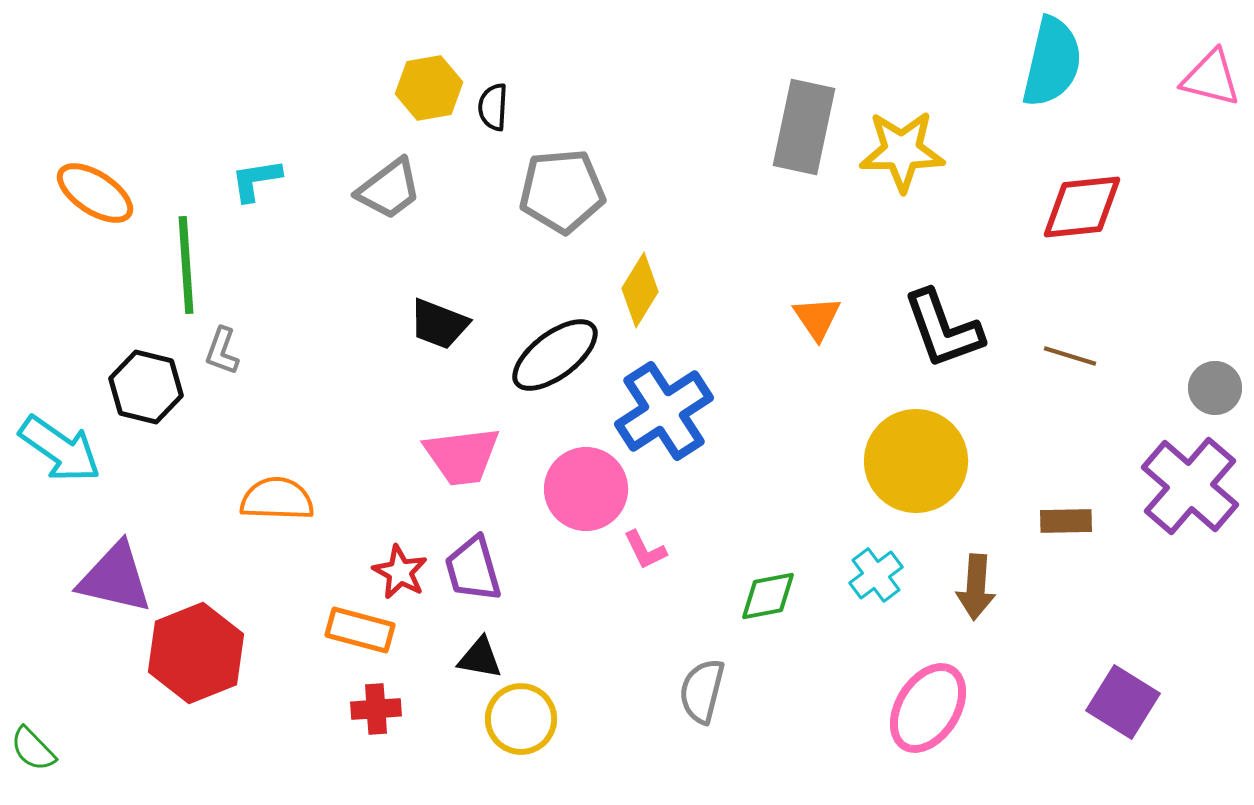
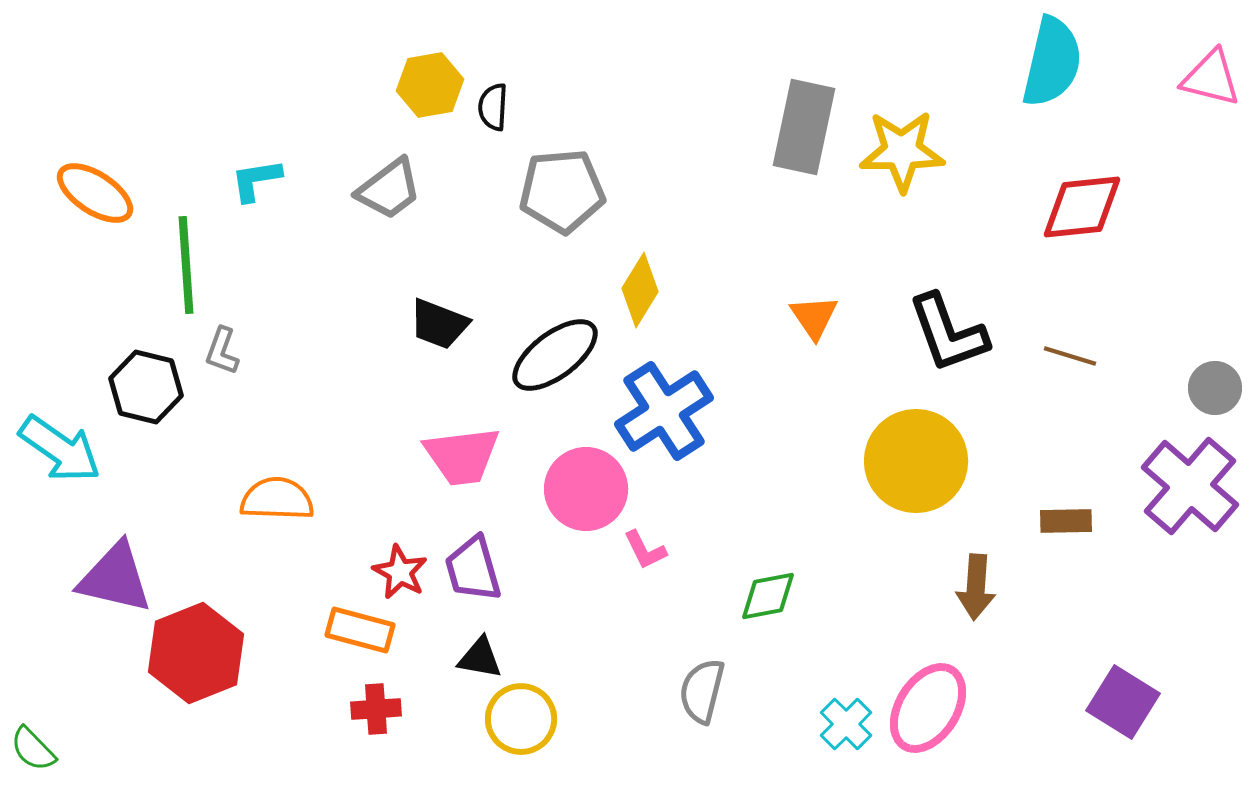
yellow hexagon at (429, 88): moved 1 px right, 3 px up
orange triangle at (817, 318): moved 3 px left, 1 px up
black L-shape at (943, 329): moved 5 px right, 4 px down
cyan cross at (876, 575): moved 30 px left, 149 px down; rotated 8 degrees counterclockwise
